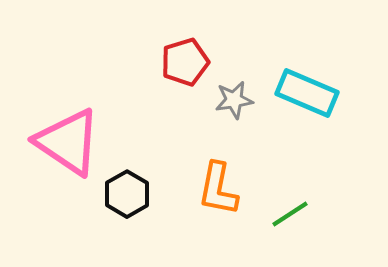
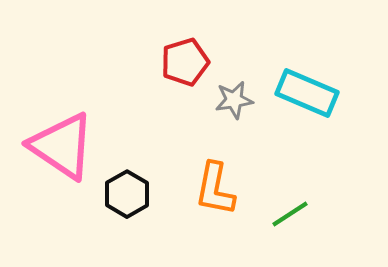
pink triangle: moved 6 px left, 4 px down
orange L-shape: moved 3 px left
